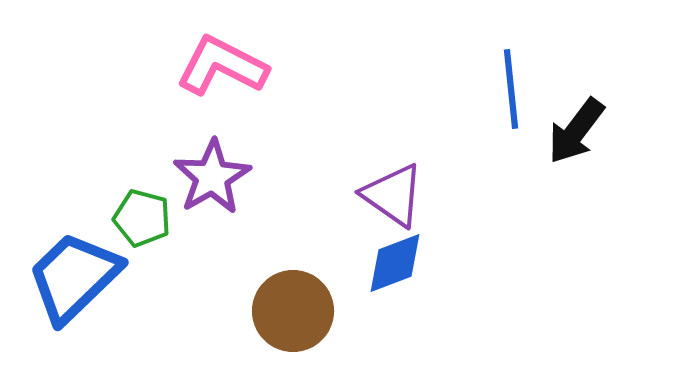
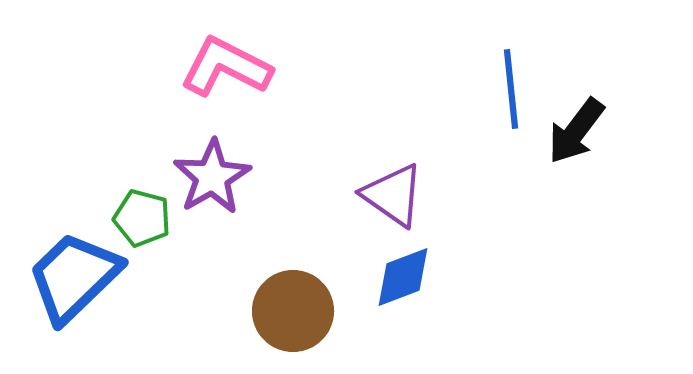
pink L-shape: moved 4 px right, 1 px down
blue diamond: moved 8 px right, 14 px down
